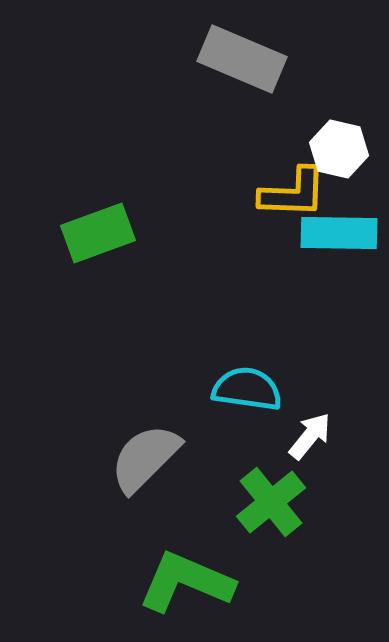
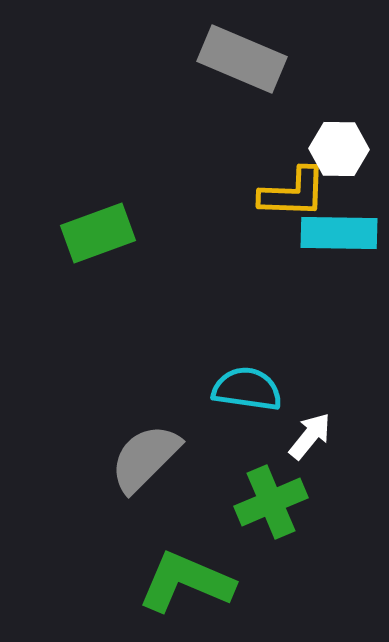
white hexagon: rotated 12 degrees counterclockwise
green cross: rotated 16 degrees clockwise
